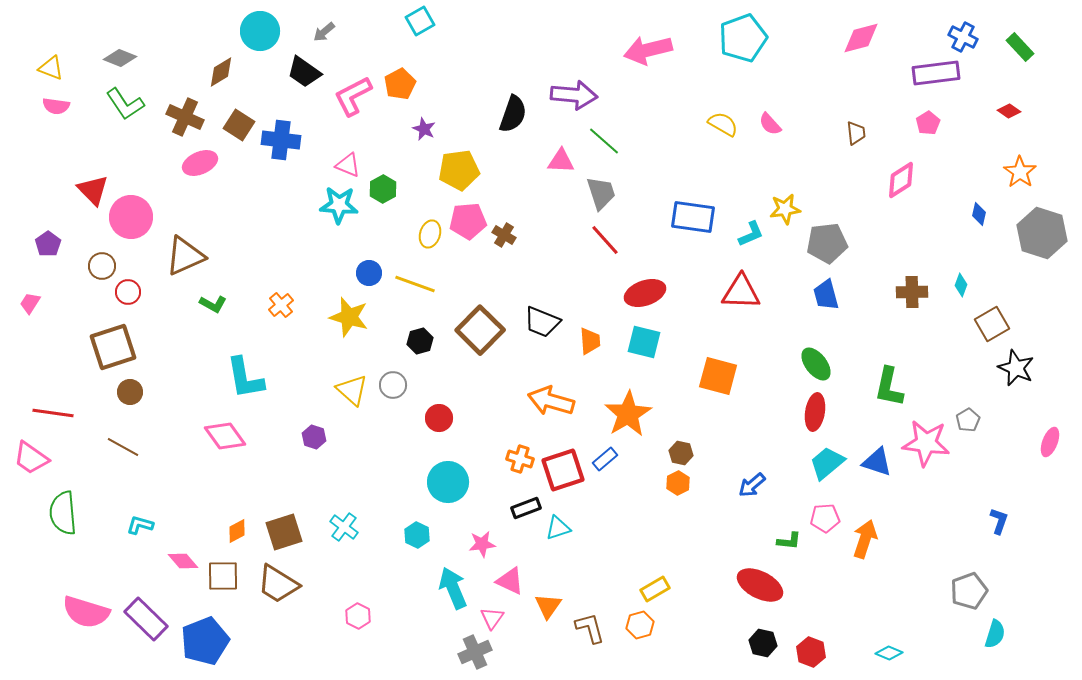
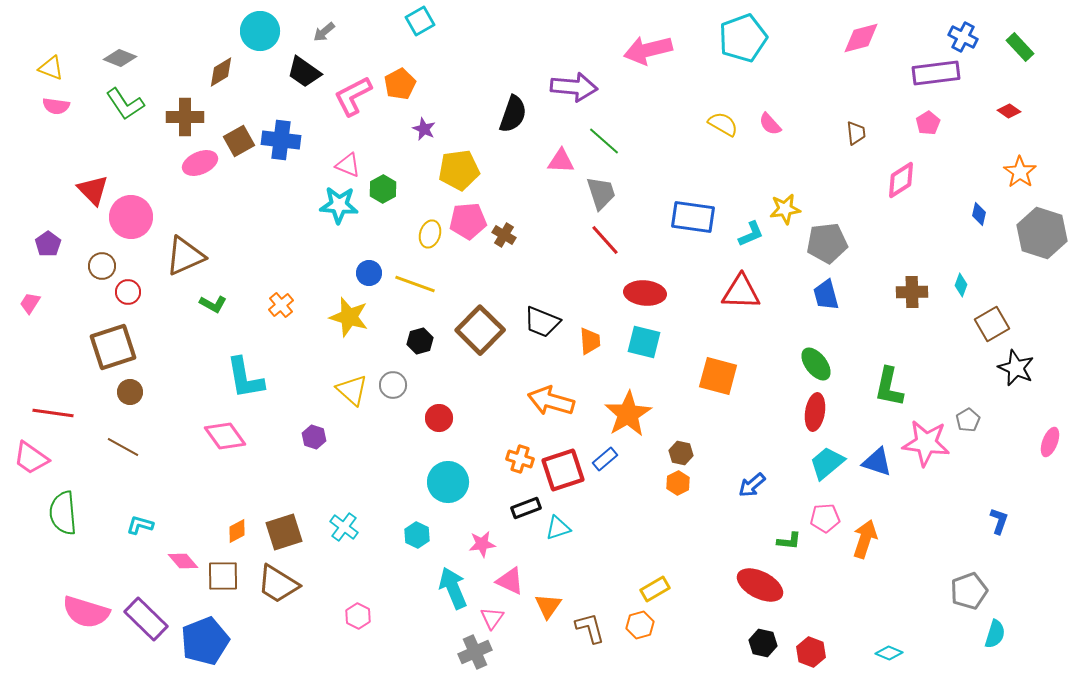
purple arrow at (574, 95): moved 8 px up
brown cross at (185, 117): rotated 24 degrees counterclockwise
brown square at (239, 125): moved 16 px down; rotated 28 degrees clockwise
red ellipse at (645, 293): rotated 24 degrees clockwise
